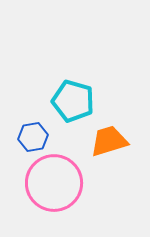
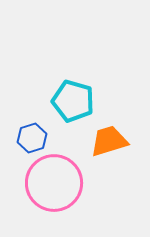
blue hexagon: moved 1 px left, 1 px down; rotated 8 degrees counterclockwise
